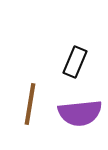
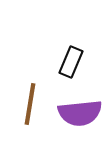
black rectangle: moved 4 px left
